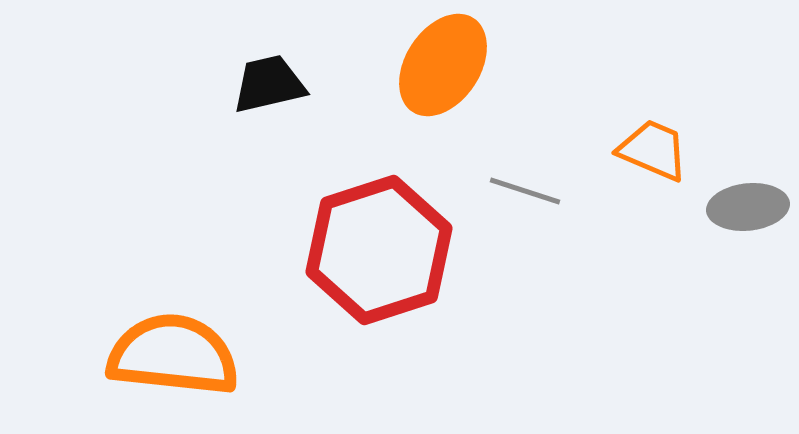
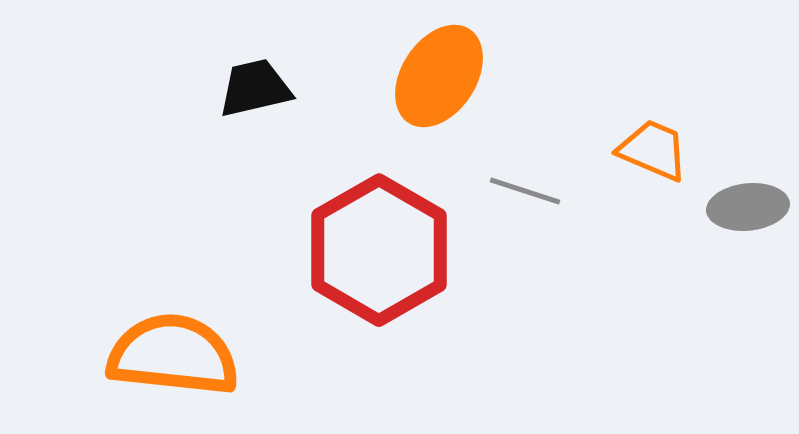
orange ellipse: moved 4 px left, 11 px down
black trapezoid: moved 14 px left, 4 px down
red hexagon: rotated 12 degrees counterclockwise
